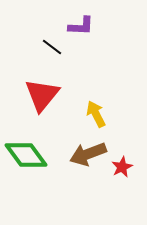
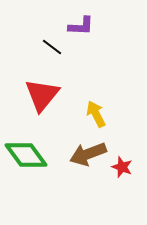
red star: rotated 25 degrees counterclockwise
